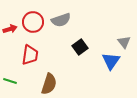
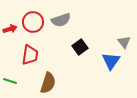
brown semicircle: moved 1 px left, 1 px up
